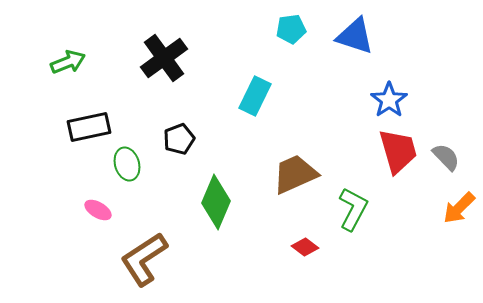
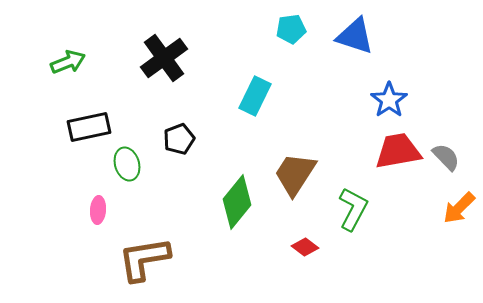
red trapezoid: rotated 84 degrees counterclockwise
brown trapezoid: rotated 33 degrees counterclockwise
green diamond: moved 21 px right; rotated 16 degrees clockwise
pink ellipse: rotated 64 degrees clockwise
brown L-shape: rotated 24 degrees clockwise
